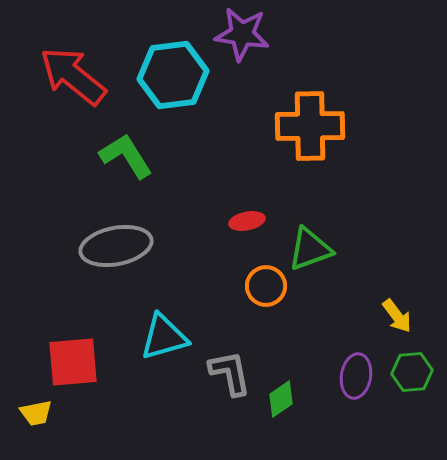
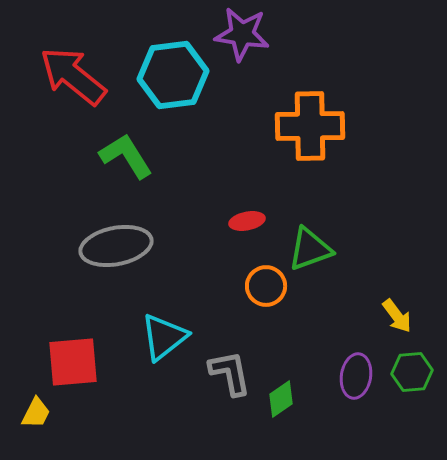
cyan triangle: rotated 22 degrees counterclockwise
yellow trapezoid: rotated 52 degrees counterclockwise
